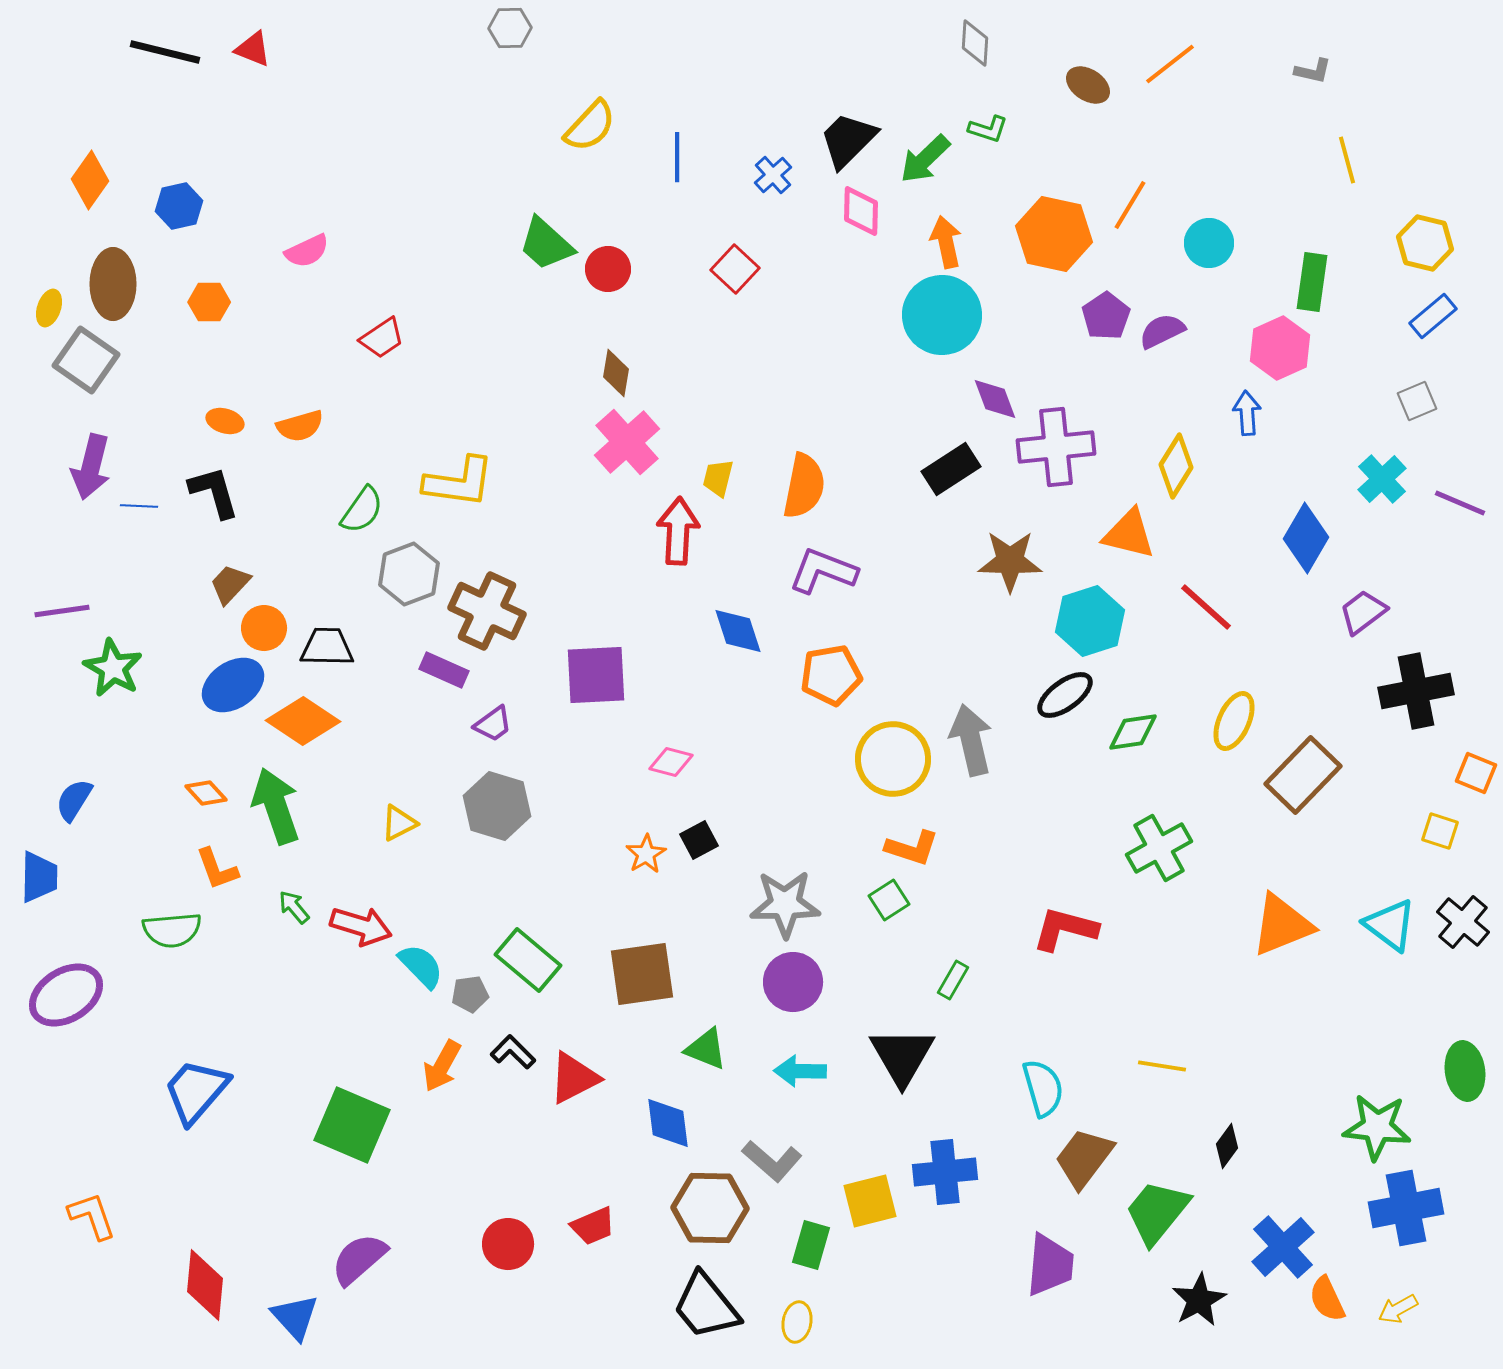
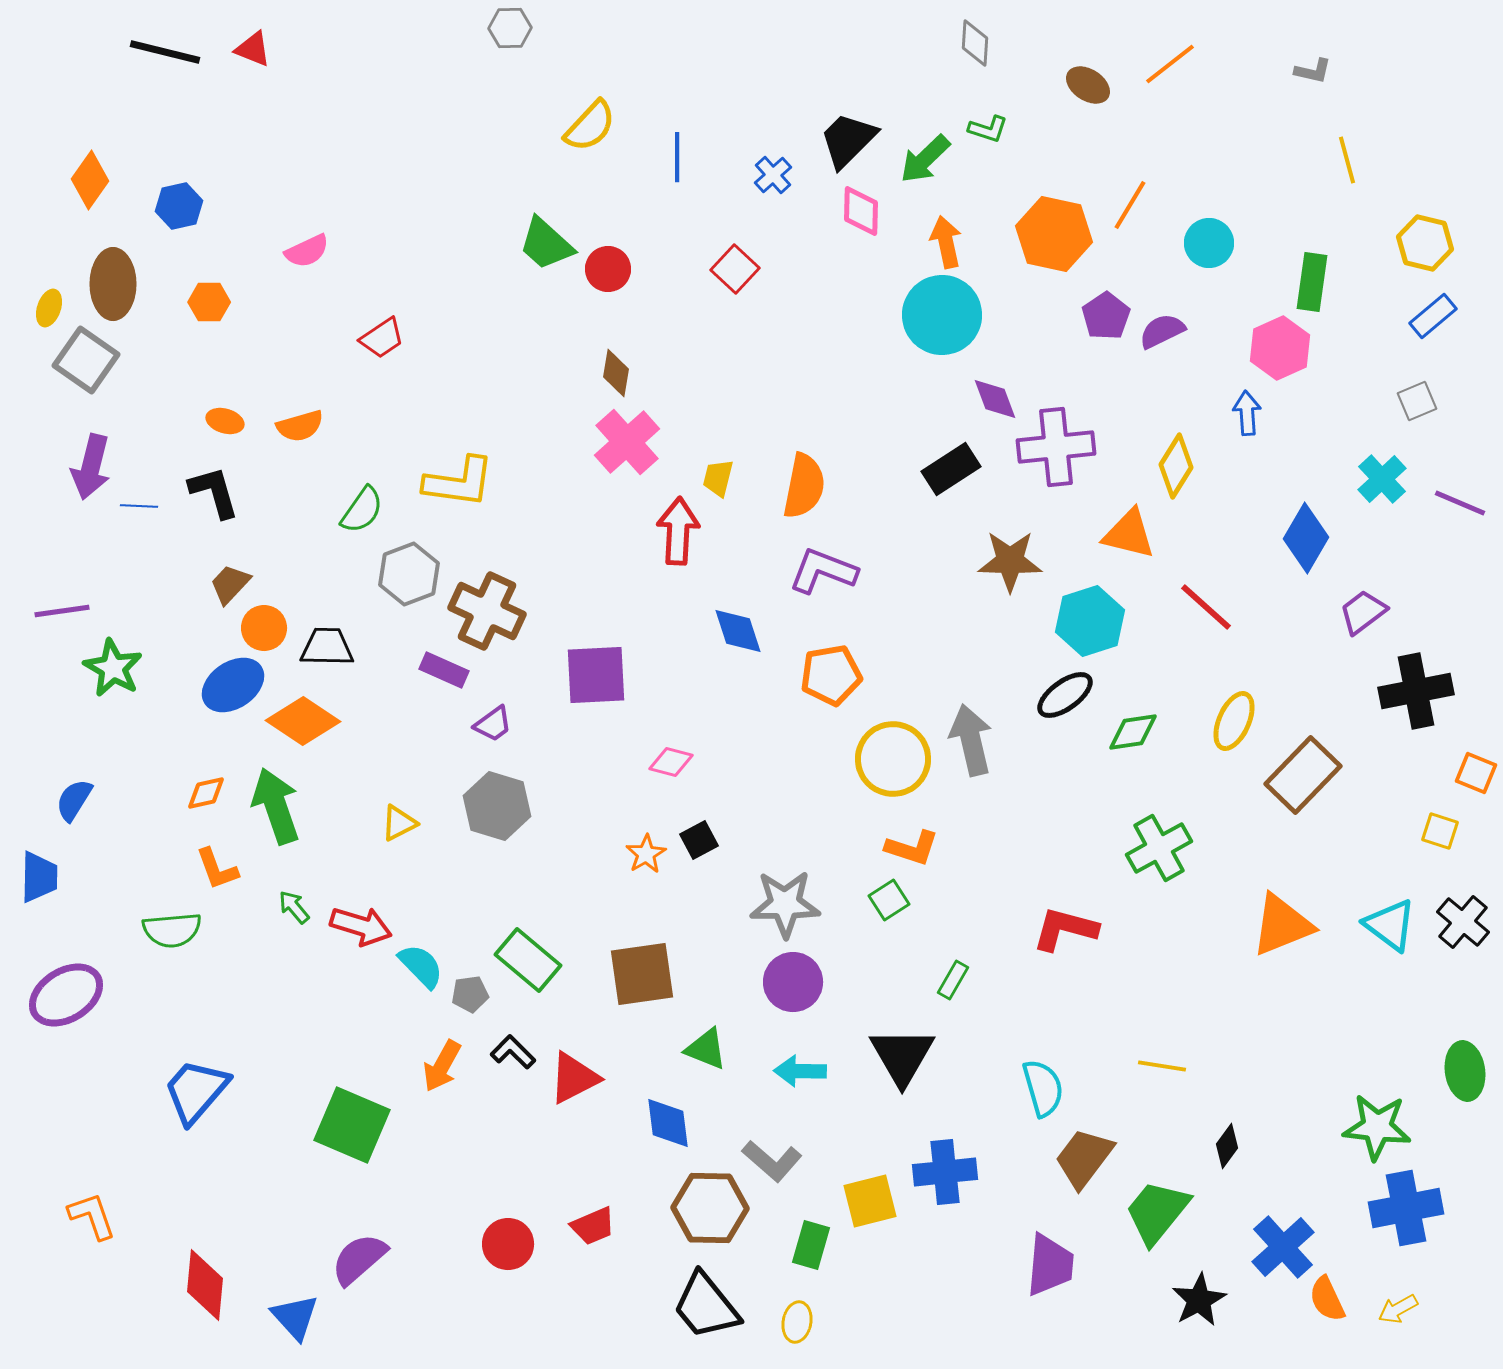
orange diamond at (206, 793): rotated 60 degrees counterclockwise
